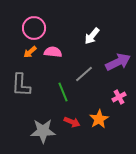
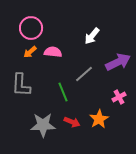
pink circle: moved 3 px left
gray star: moved 6 px up
